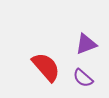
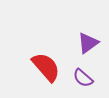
purple triangle: moved 2 px right, 1 px up; rotated 15 degrees counterclockwise
